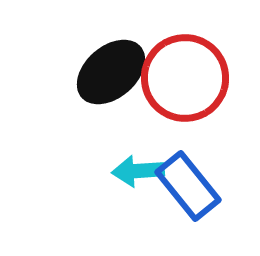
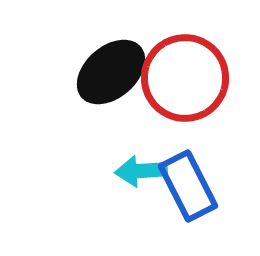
cyan arrow: moved 3 px right
blue rectangle: rotated 12 degrees clockwise
